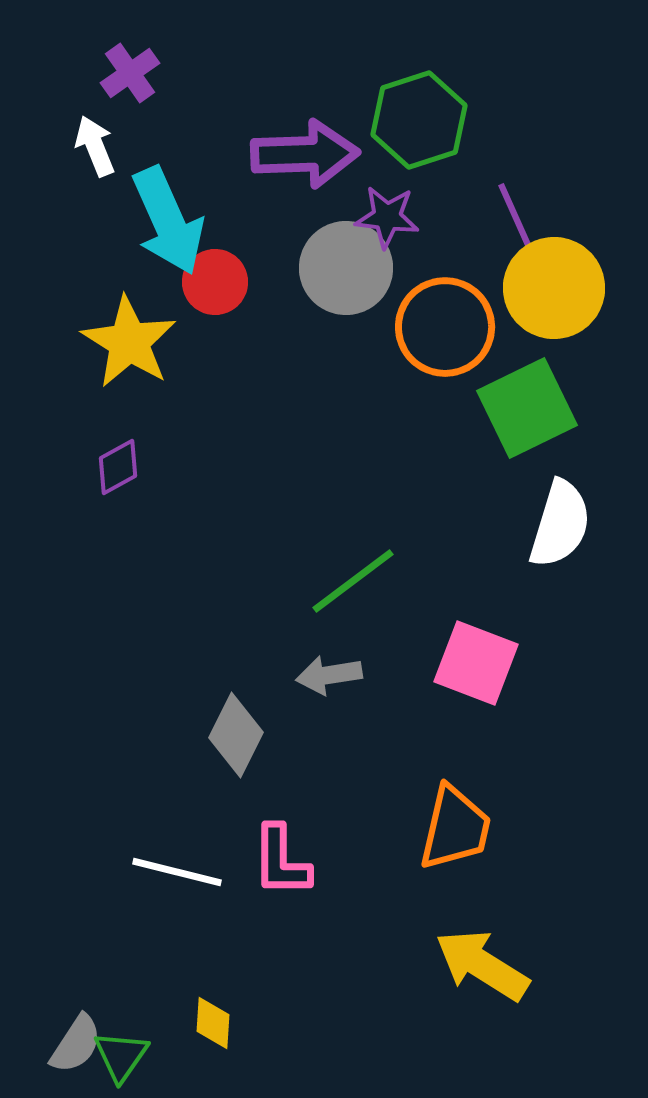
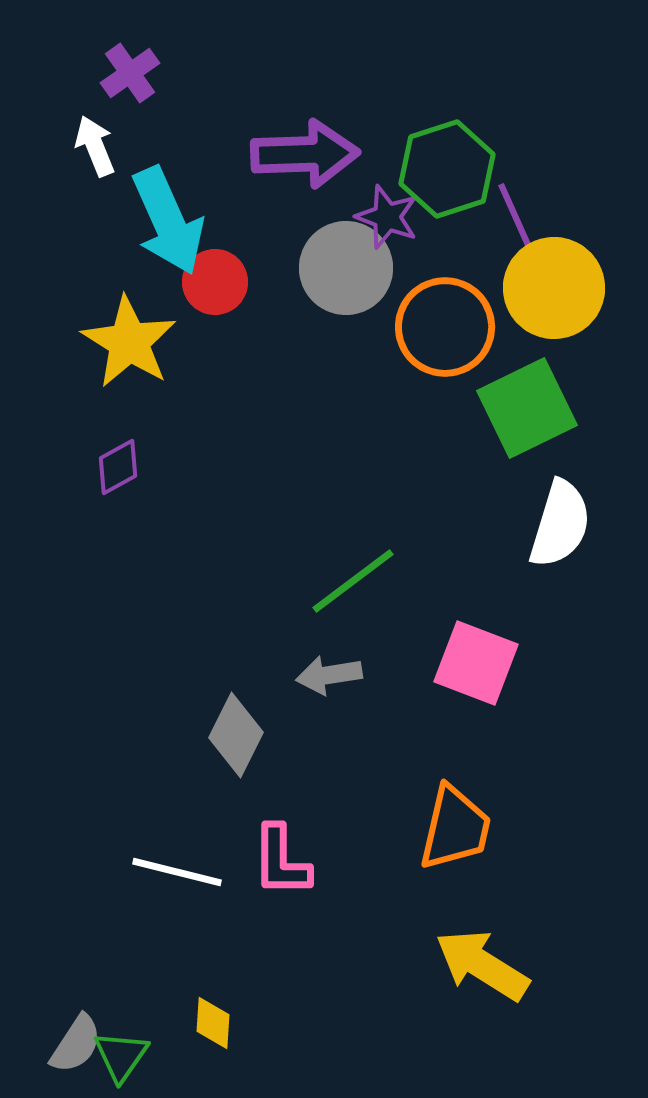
green hexagon: moved 28 px right, 49 px down
purple star: rotated 14 degrees clockwise
